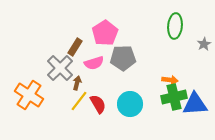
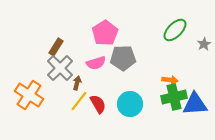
green ellipse: moved 4 px down; rotated 40 degrees clockwise
brown rectangle: moved 19 px left
pink semicircle: moved 2 px right
